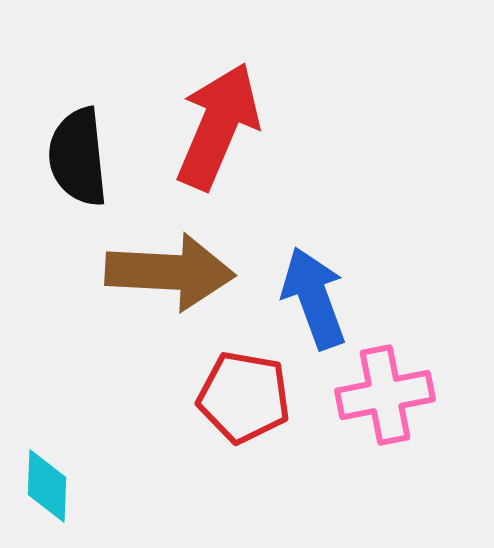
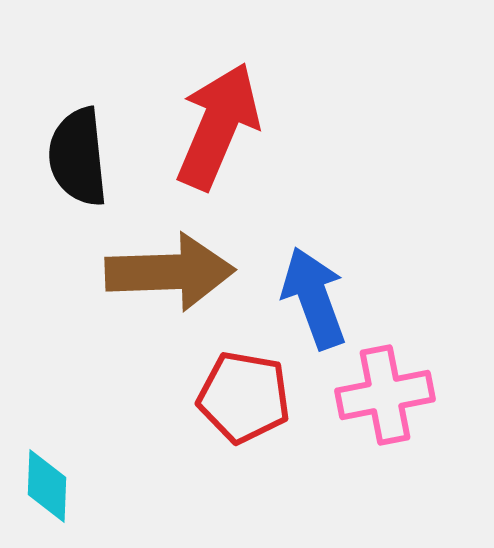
brown arrow: rotated 5 degrees counterclockwise
